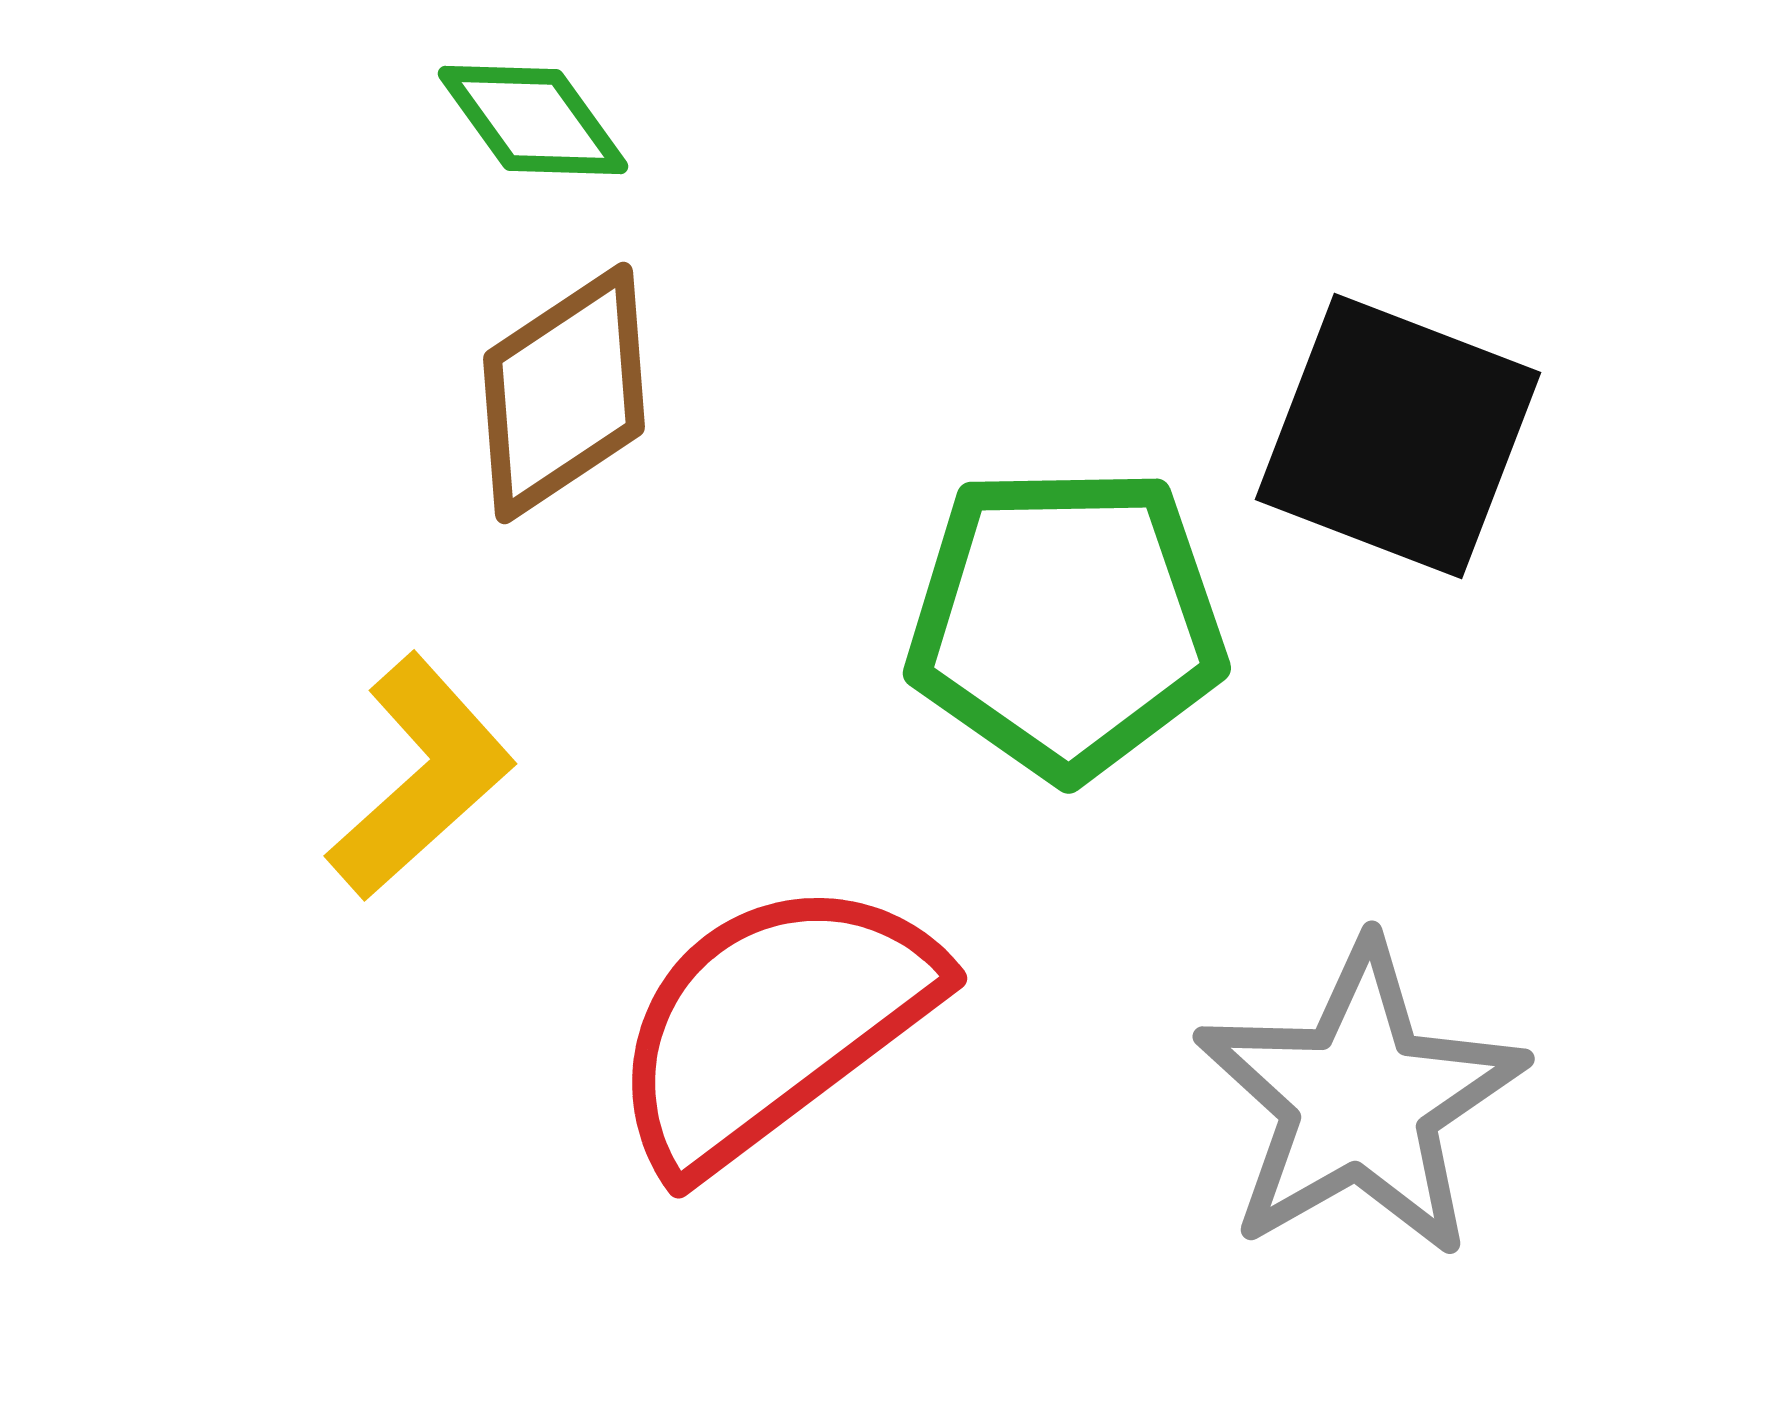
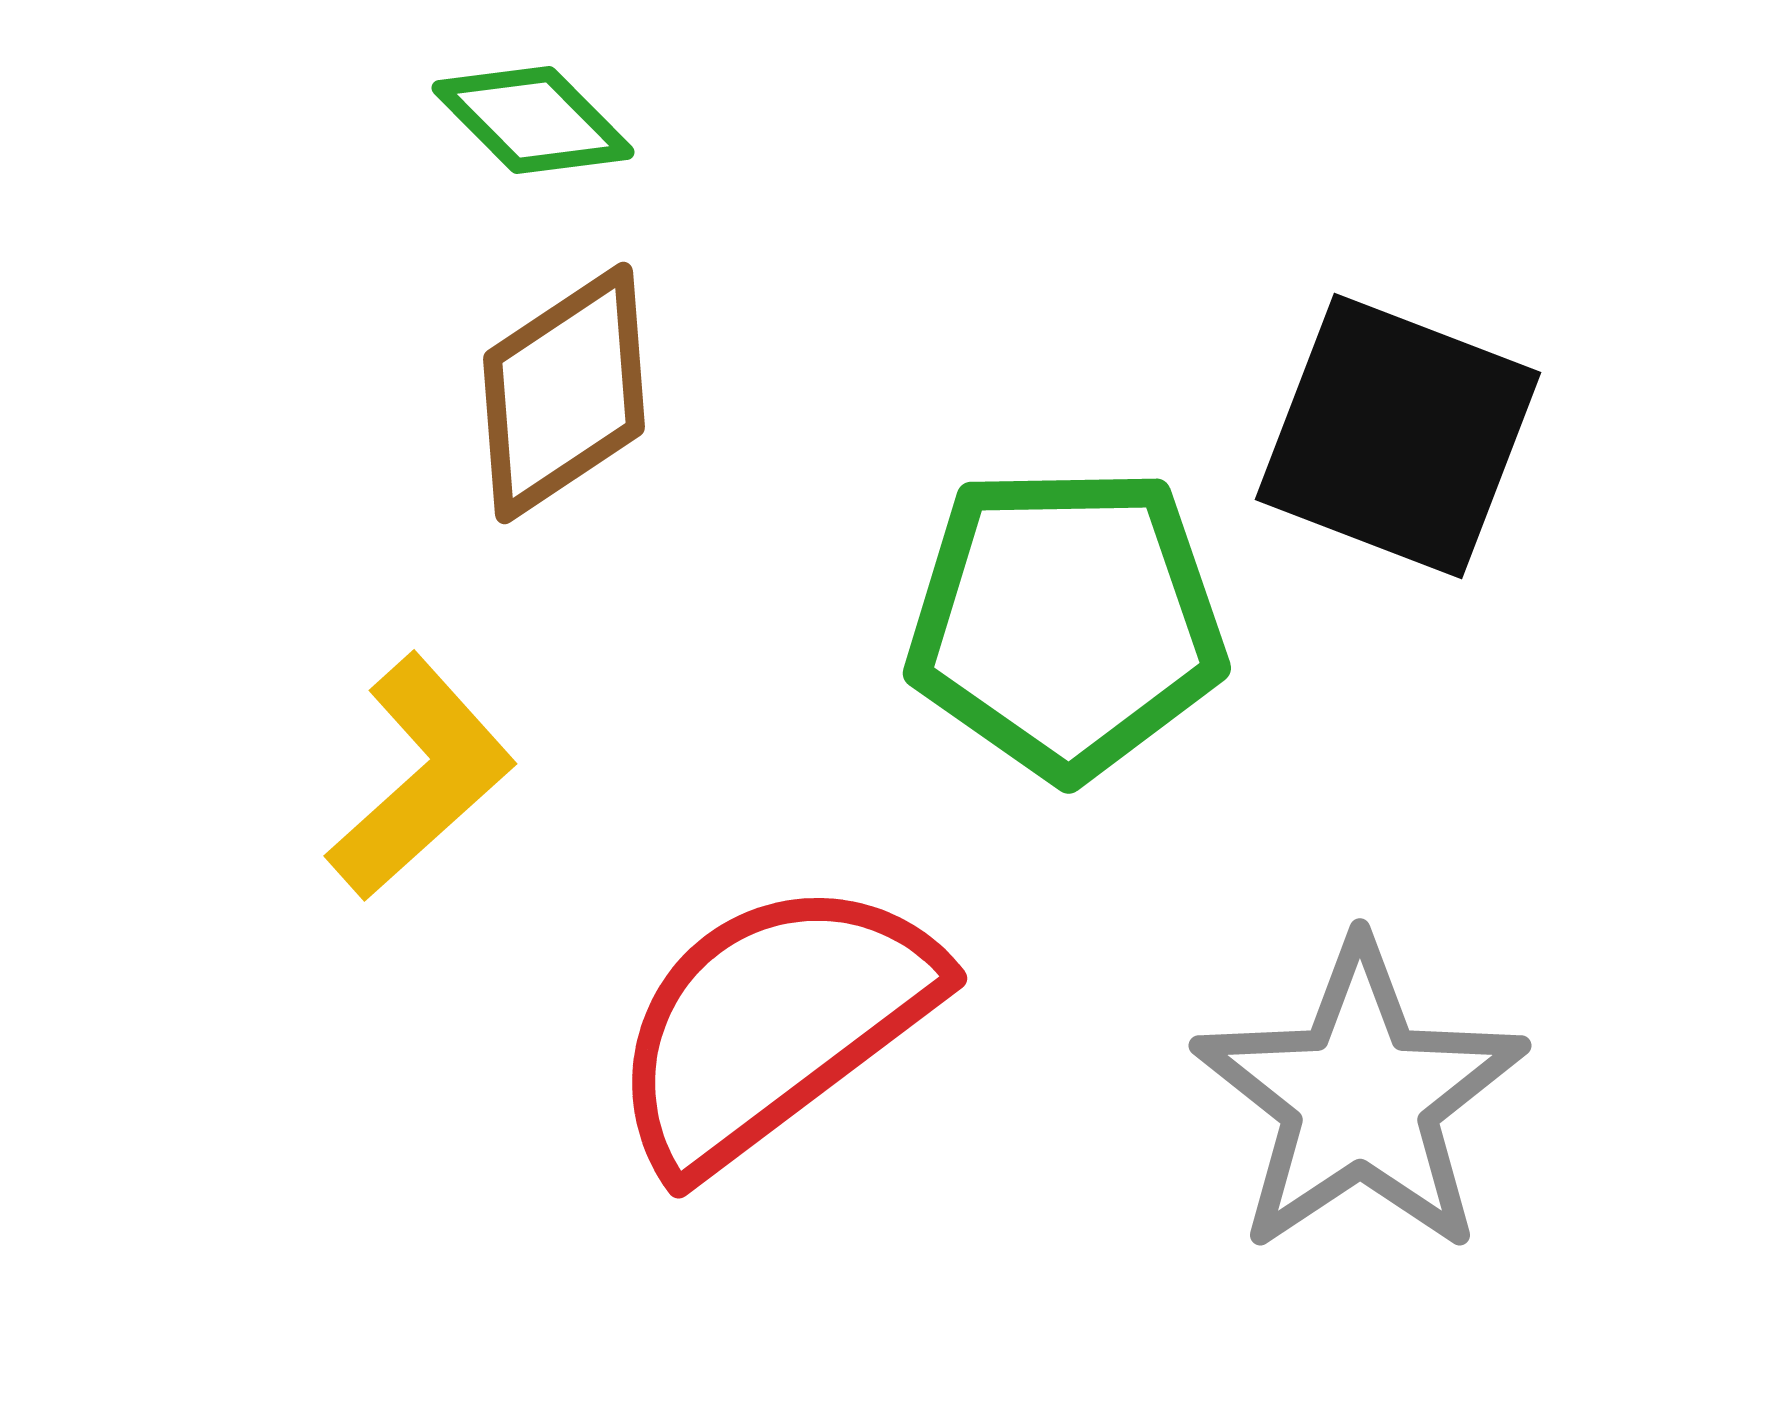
green diamond: rotated 9 degrees counterclockwise
gray star: moved 2 px up; rotated 4 degrees counterclockwise
